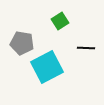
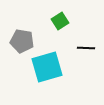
gray pentagon: moved 2 px up
cyan square: rotated 12 degrees clockwise
